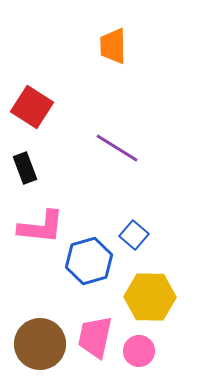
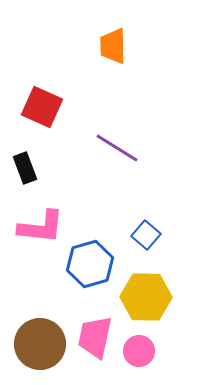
red square: moved 10 px right; rotated 9 degrees counterclockwise
blue square: moved 12 px right
blue hexagon: moved 1 px right, 3 px down
yellow hexagon: moved 4 px left
